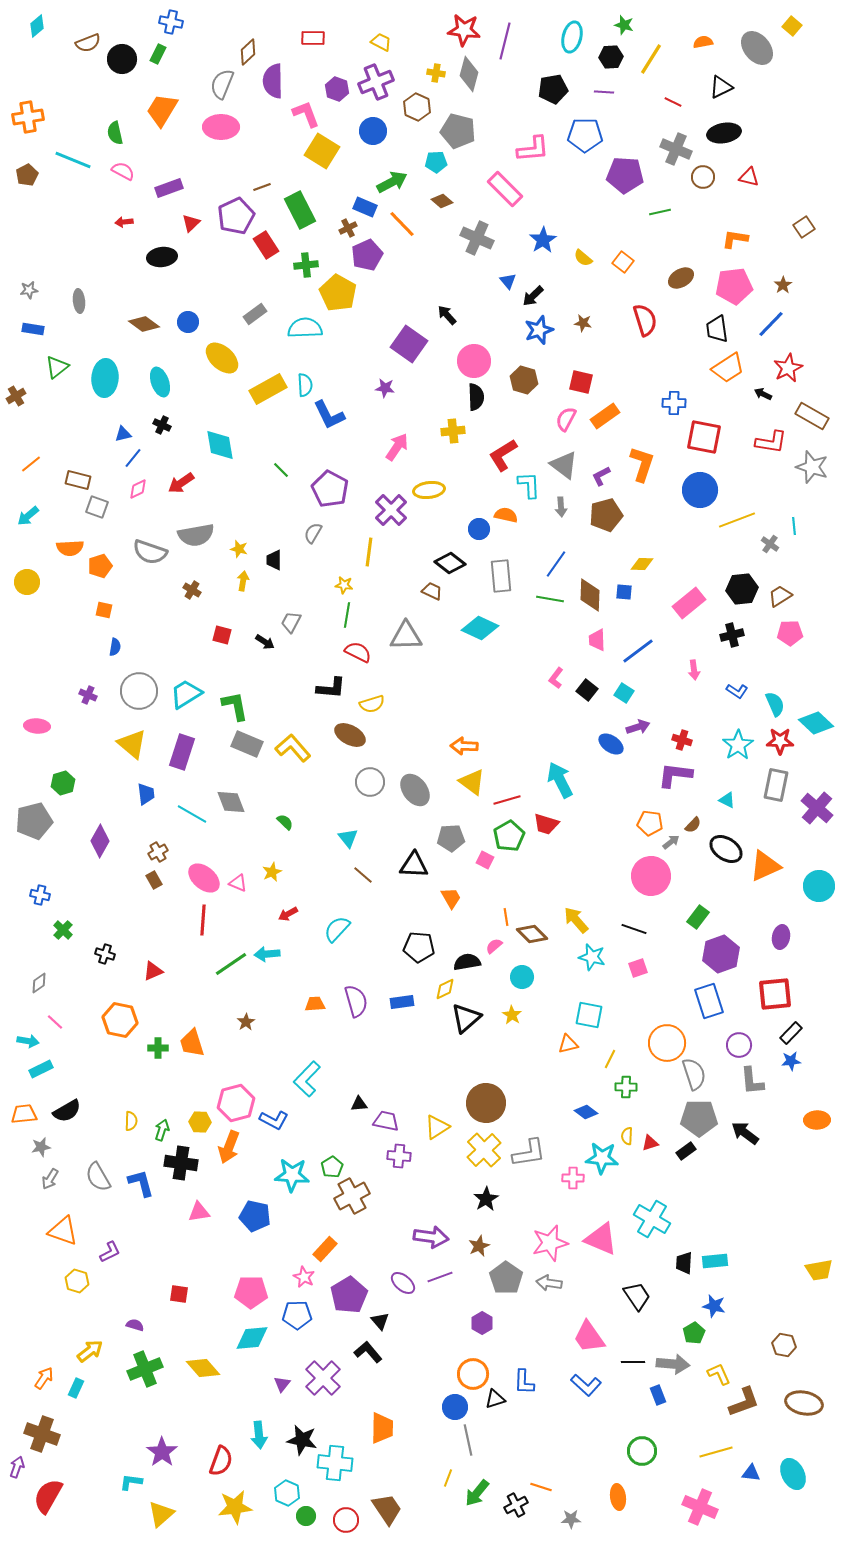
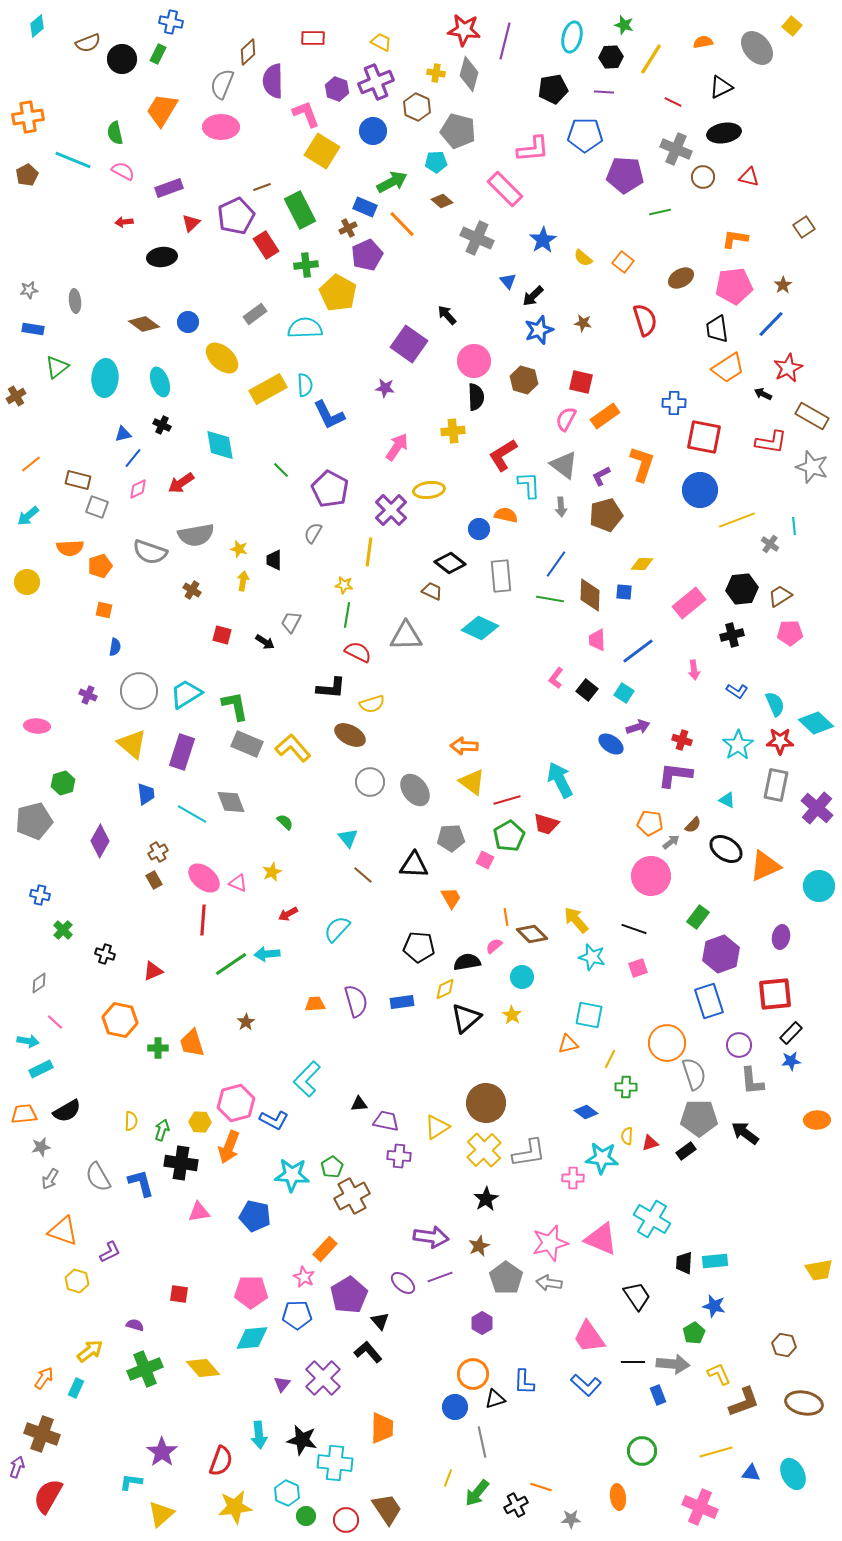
gray ellipse at (79, 301): moved 4 px left
gray line at (468, 1440): moved 14 px right, 2 px down
